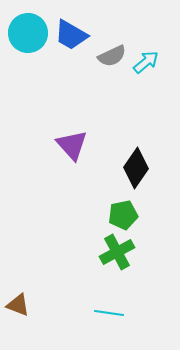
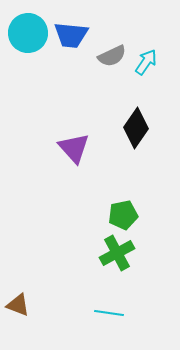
blue trapezoid: rotated 24 degrees counterclockwise
cyan arrow: rotated 16 degrees counterclockwise
purple triangle: moved 2 px right, 3 px down
black diamond: moved 40 px up
green cross: moved 1 px down
